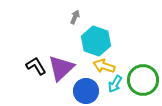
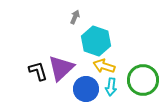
black L-shape: moved 2 px right, 5 px down; rotated 15 degrees clockwise
cyan arrow: moved 4 px left, 3 px down; rotated 24 degrees counterclockwise
blue circle: moved 2 px up
